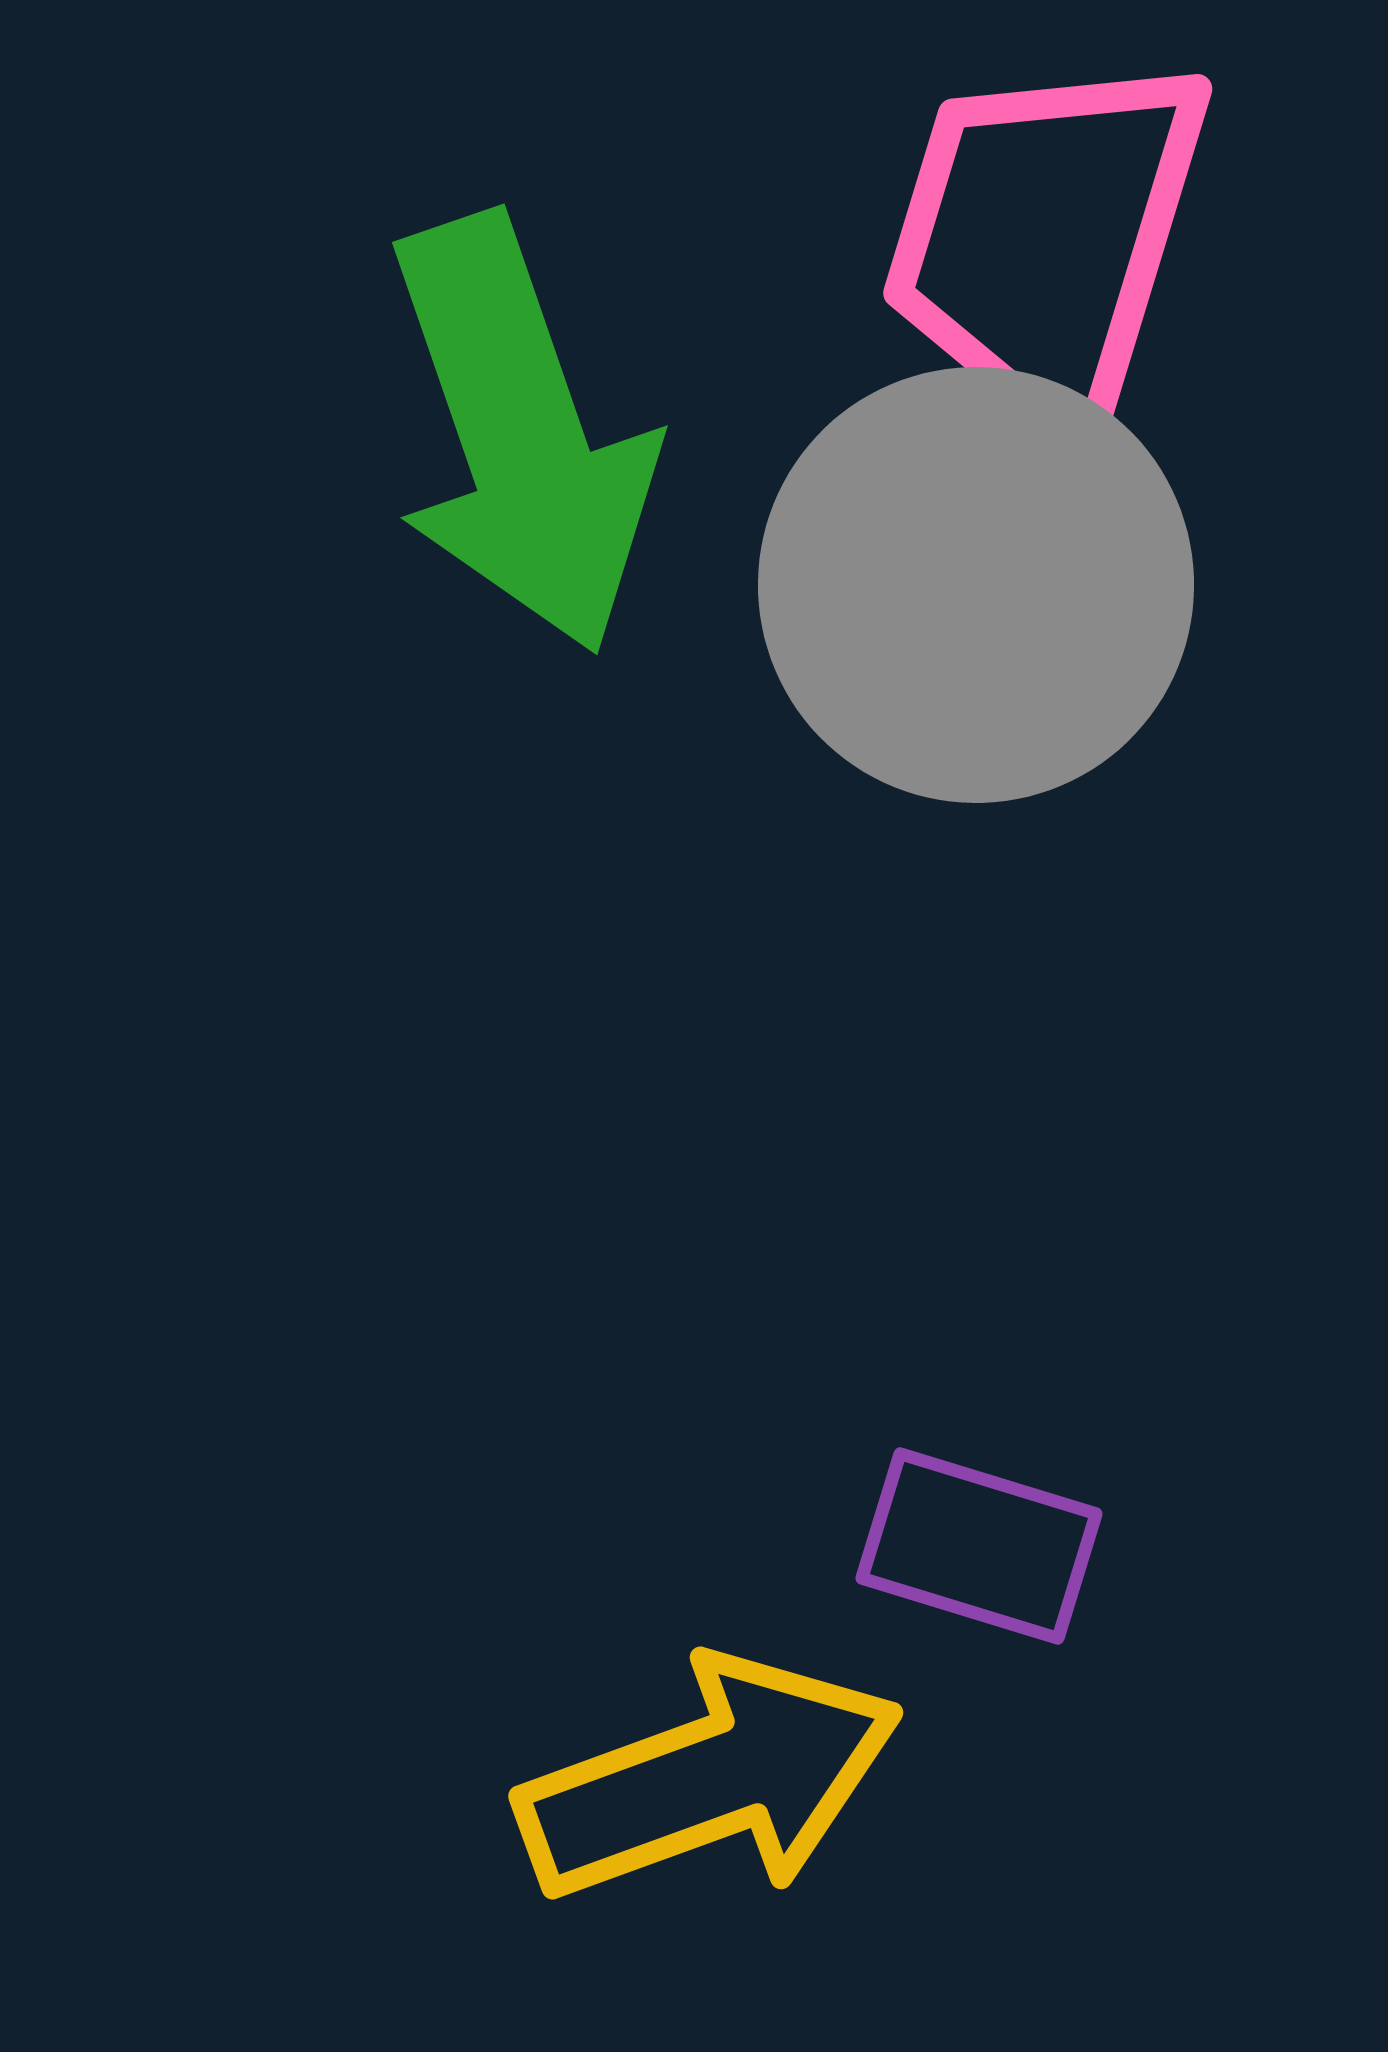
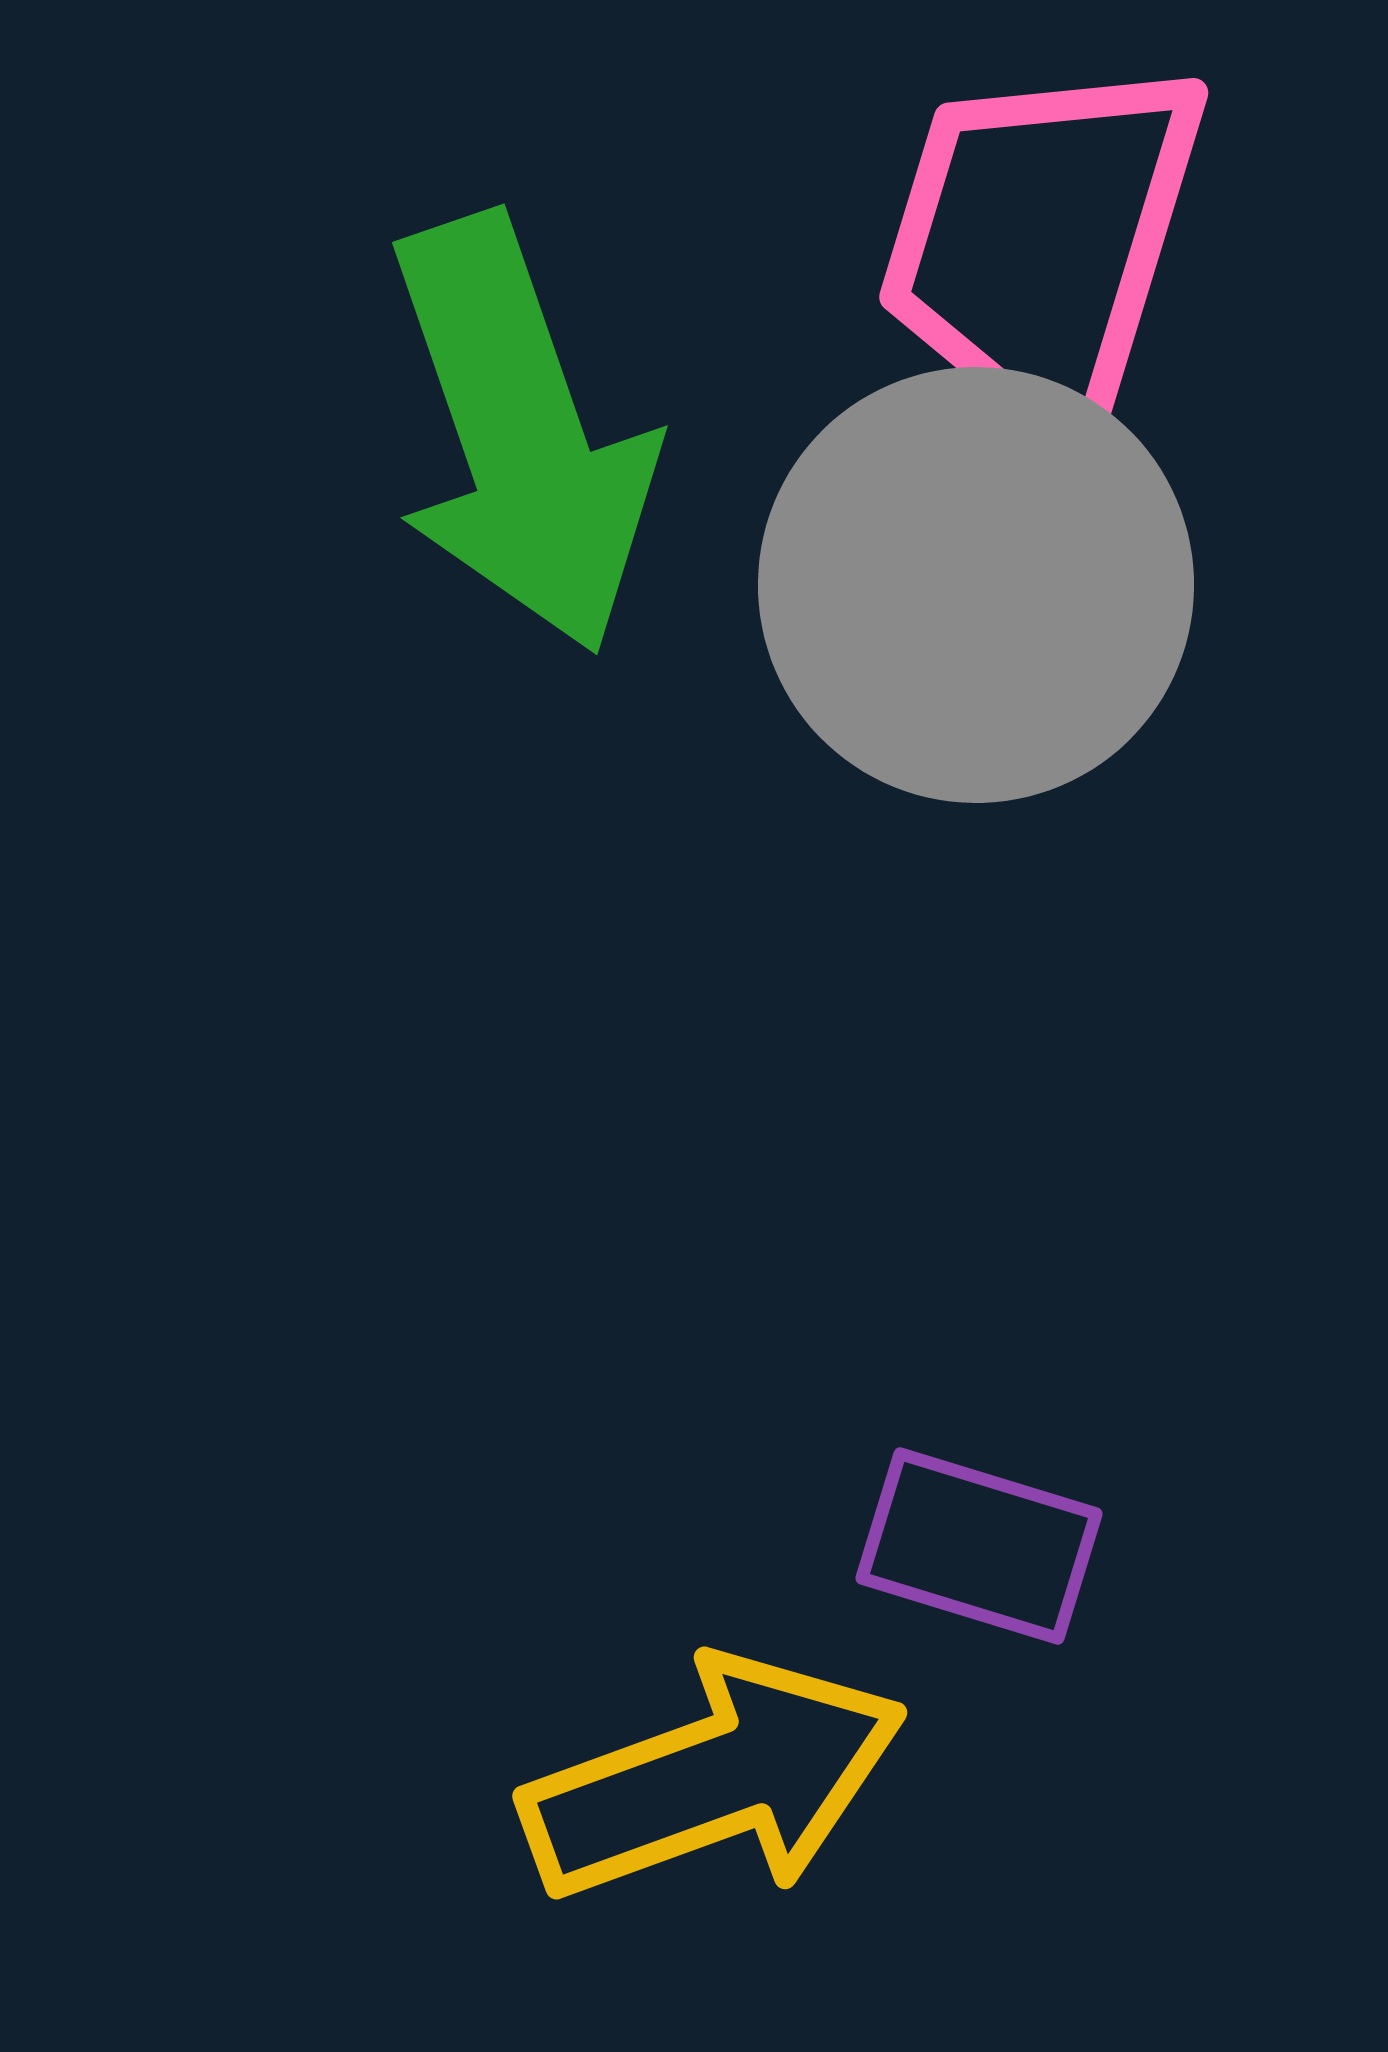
pink trapezoid: moved 4 px left, 4 px down
yellow arrow: moved 4 px right
